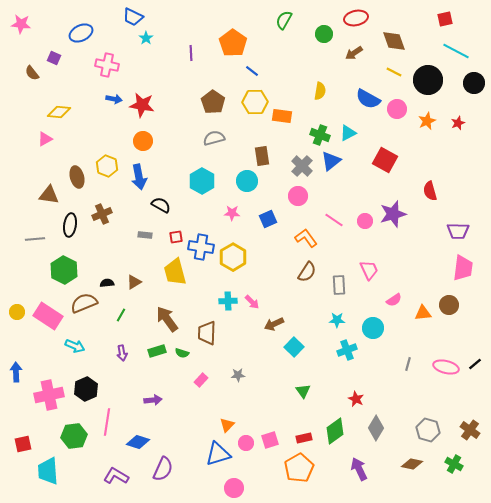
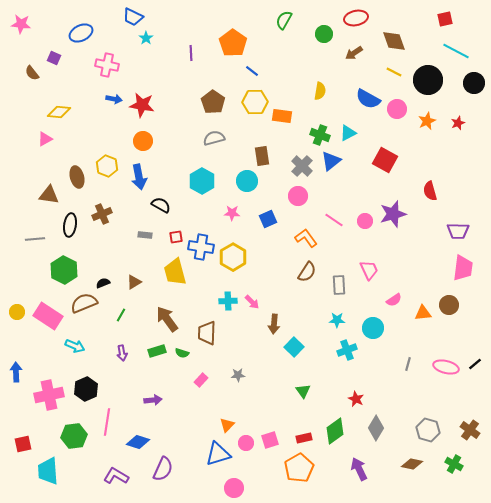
black semicircle at (107, 283): moved 4 px left; rotated 16 degrees counterclockwise
brown arrow at (274, 324): rotated 60 degrees counterclockwise
